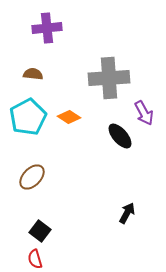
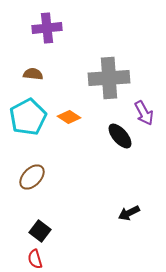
black arrow: moved 2 px right; rotated 145 degrees counterclockwise
